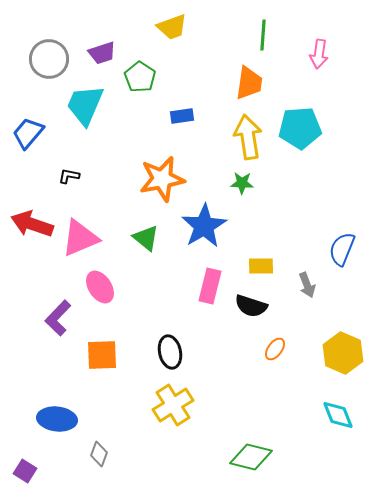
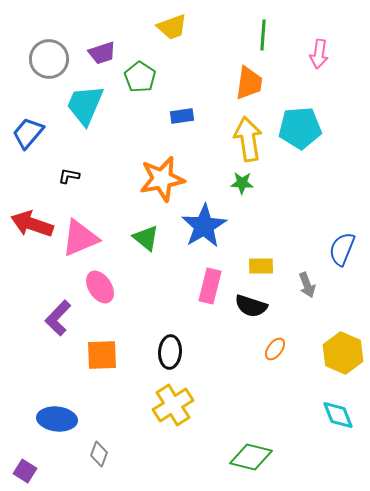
yellow arrow: moved 2 px down
black ellipse: rotated 16 degrees clockwise
